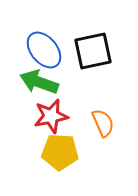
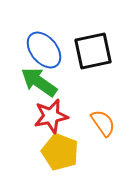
green arrow: rotated 15 degrees clockwise
orange semicircle: rotated 12 degrees counterclockwise
yellow pentagon: rotated 18 degrees clockwise
